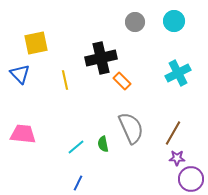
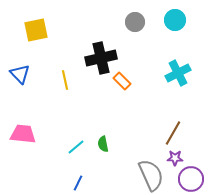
cyan circle: moved 1 px right, 1 px up
yellow square: moved 13 px up
gray semicircle: moved 20 px right, 47 px down
purple star: moved 2 px left
